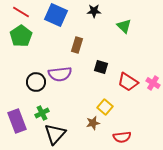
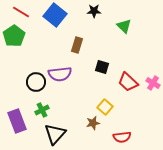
blue square: moved 1 px left; rotated 15 degrees clockwise
green pentagon: moved 7 px left
black square: moved 1 px right
red trapezoid: rotated 10 degrees clockwise
green cross: moved 3 px up
